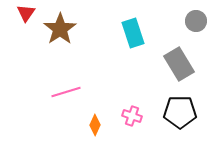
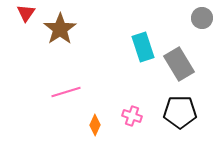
gray circle: moved 6 px right, 3 px up
cyan rectangle: moved 10 px right, 14 px down
